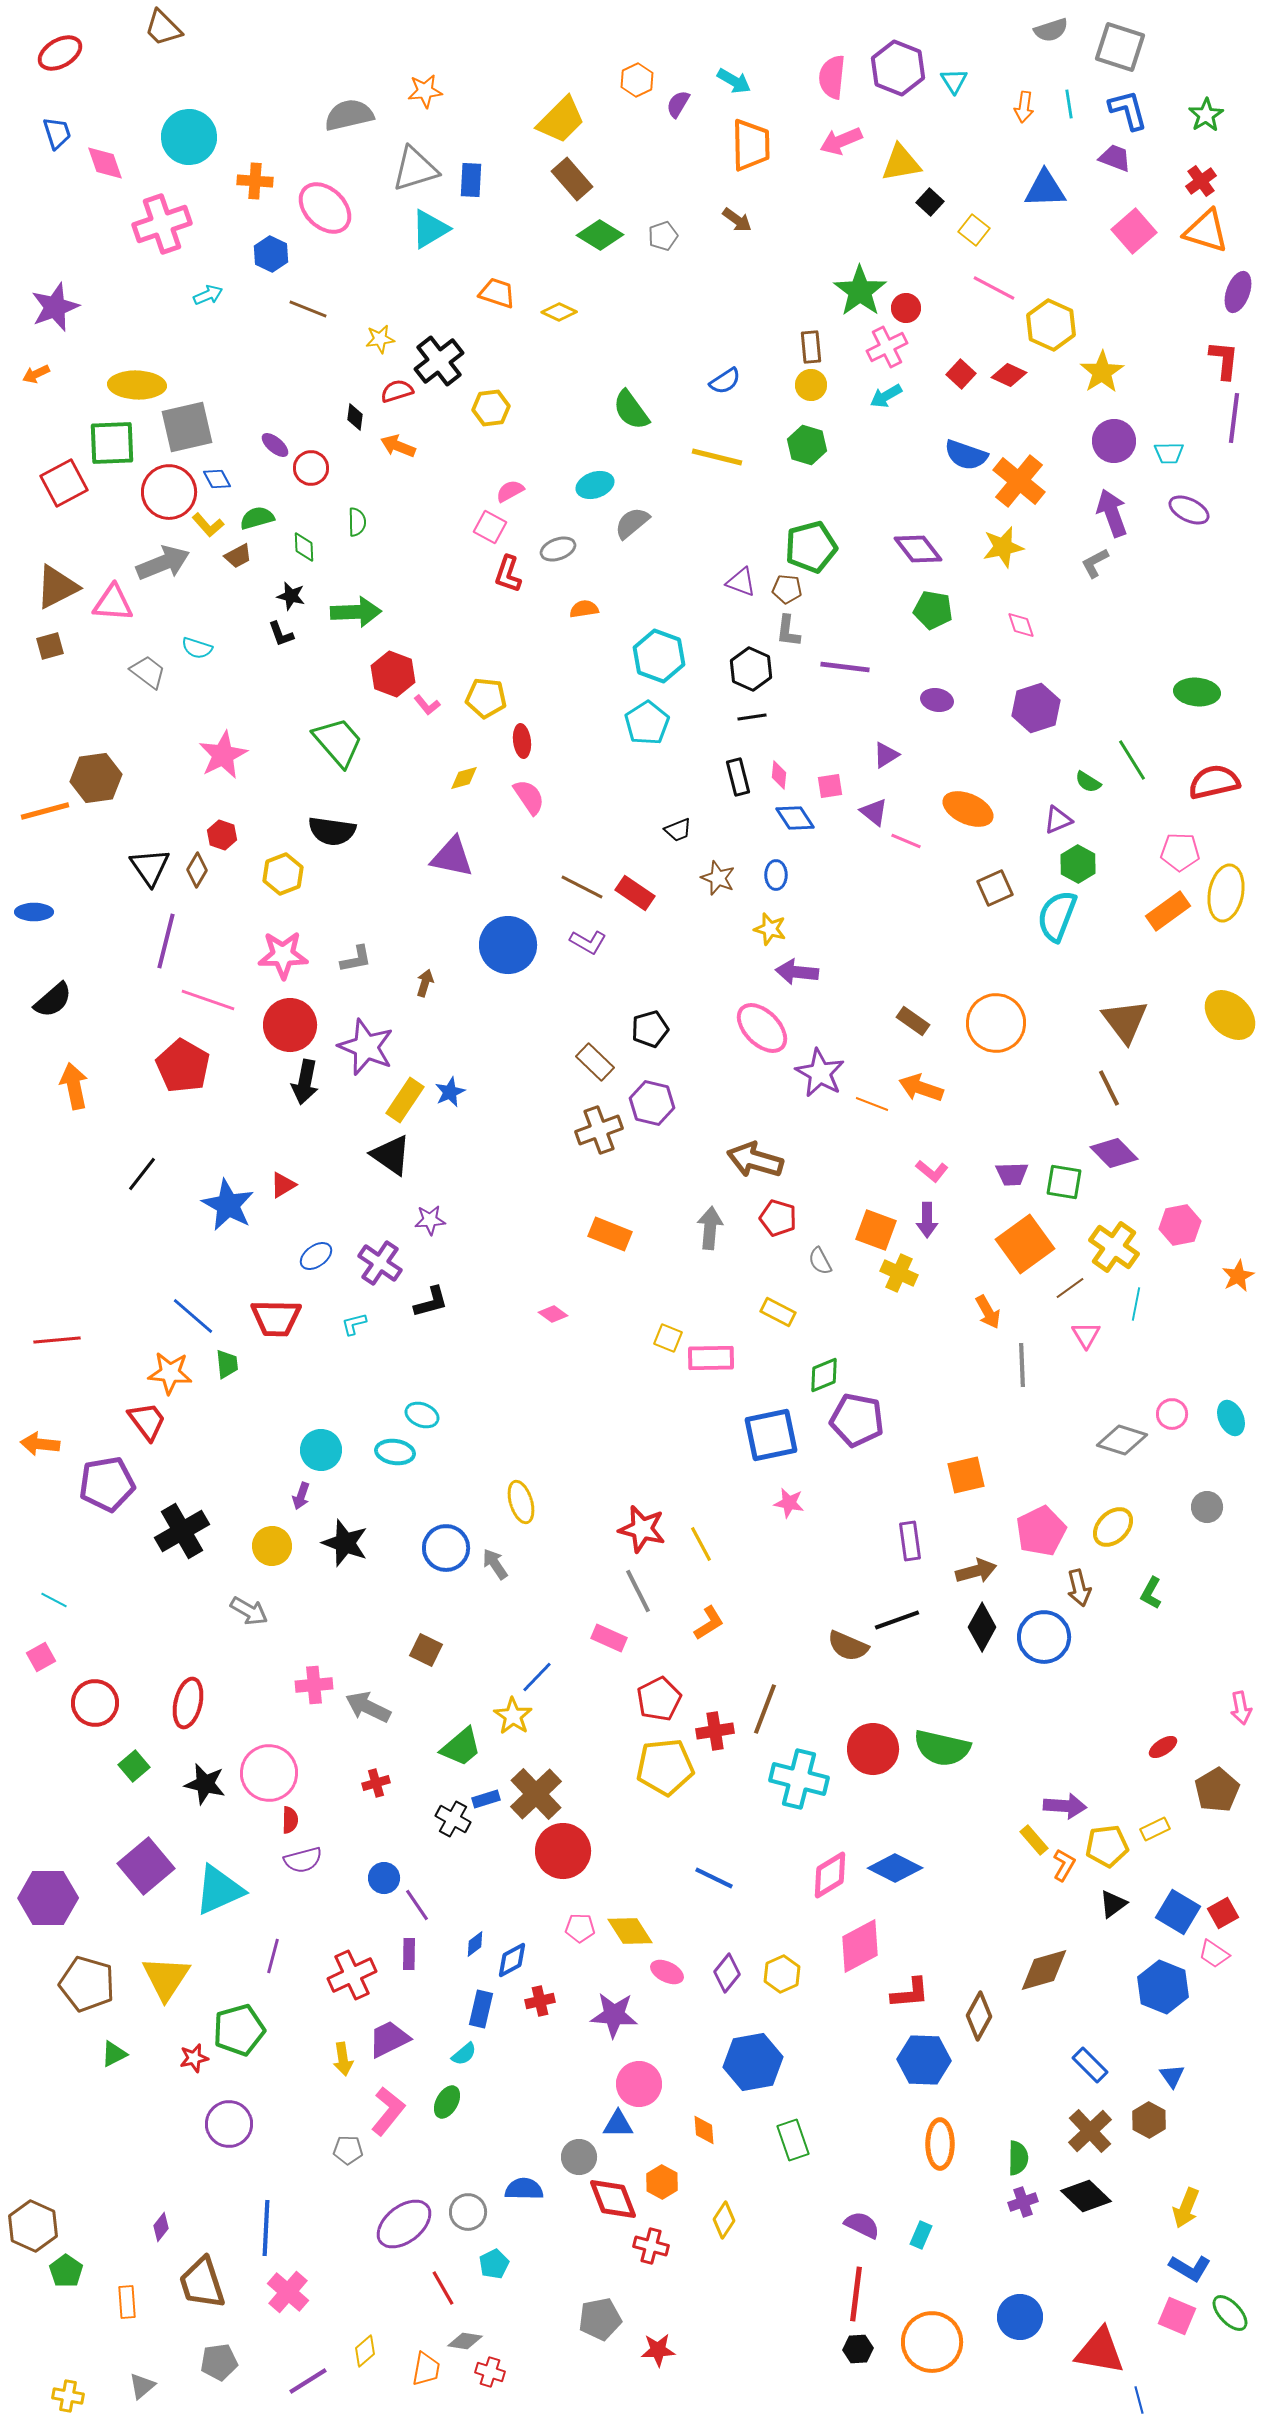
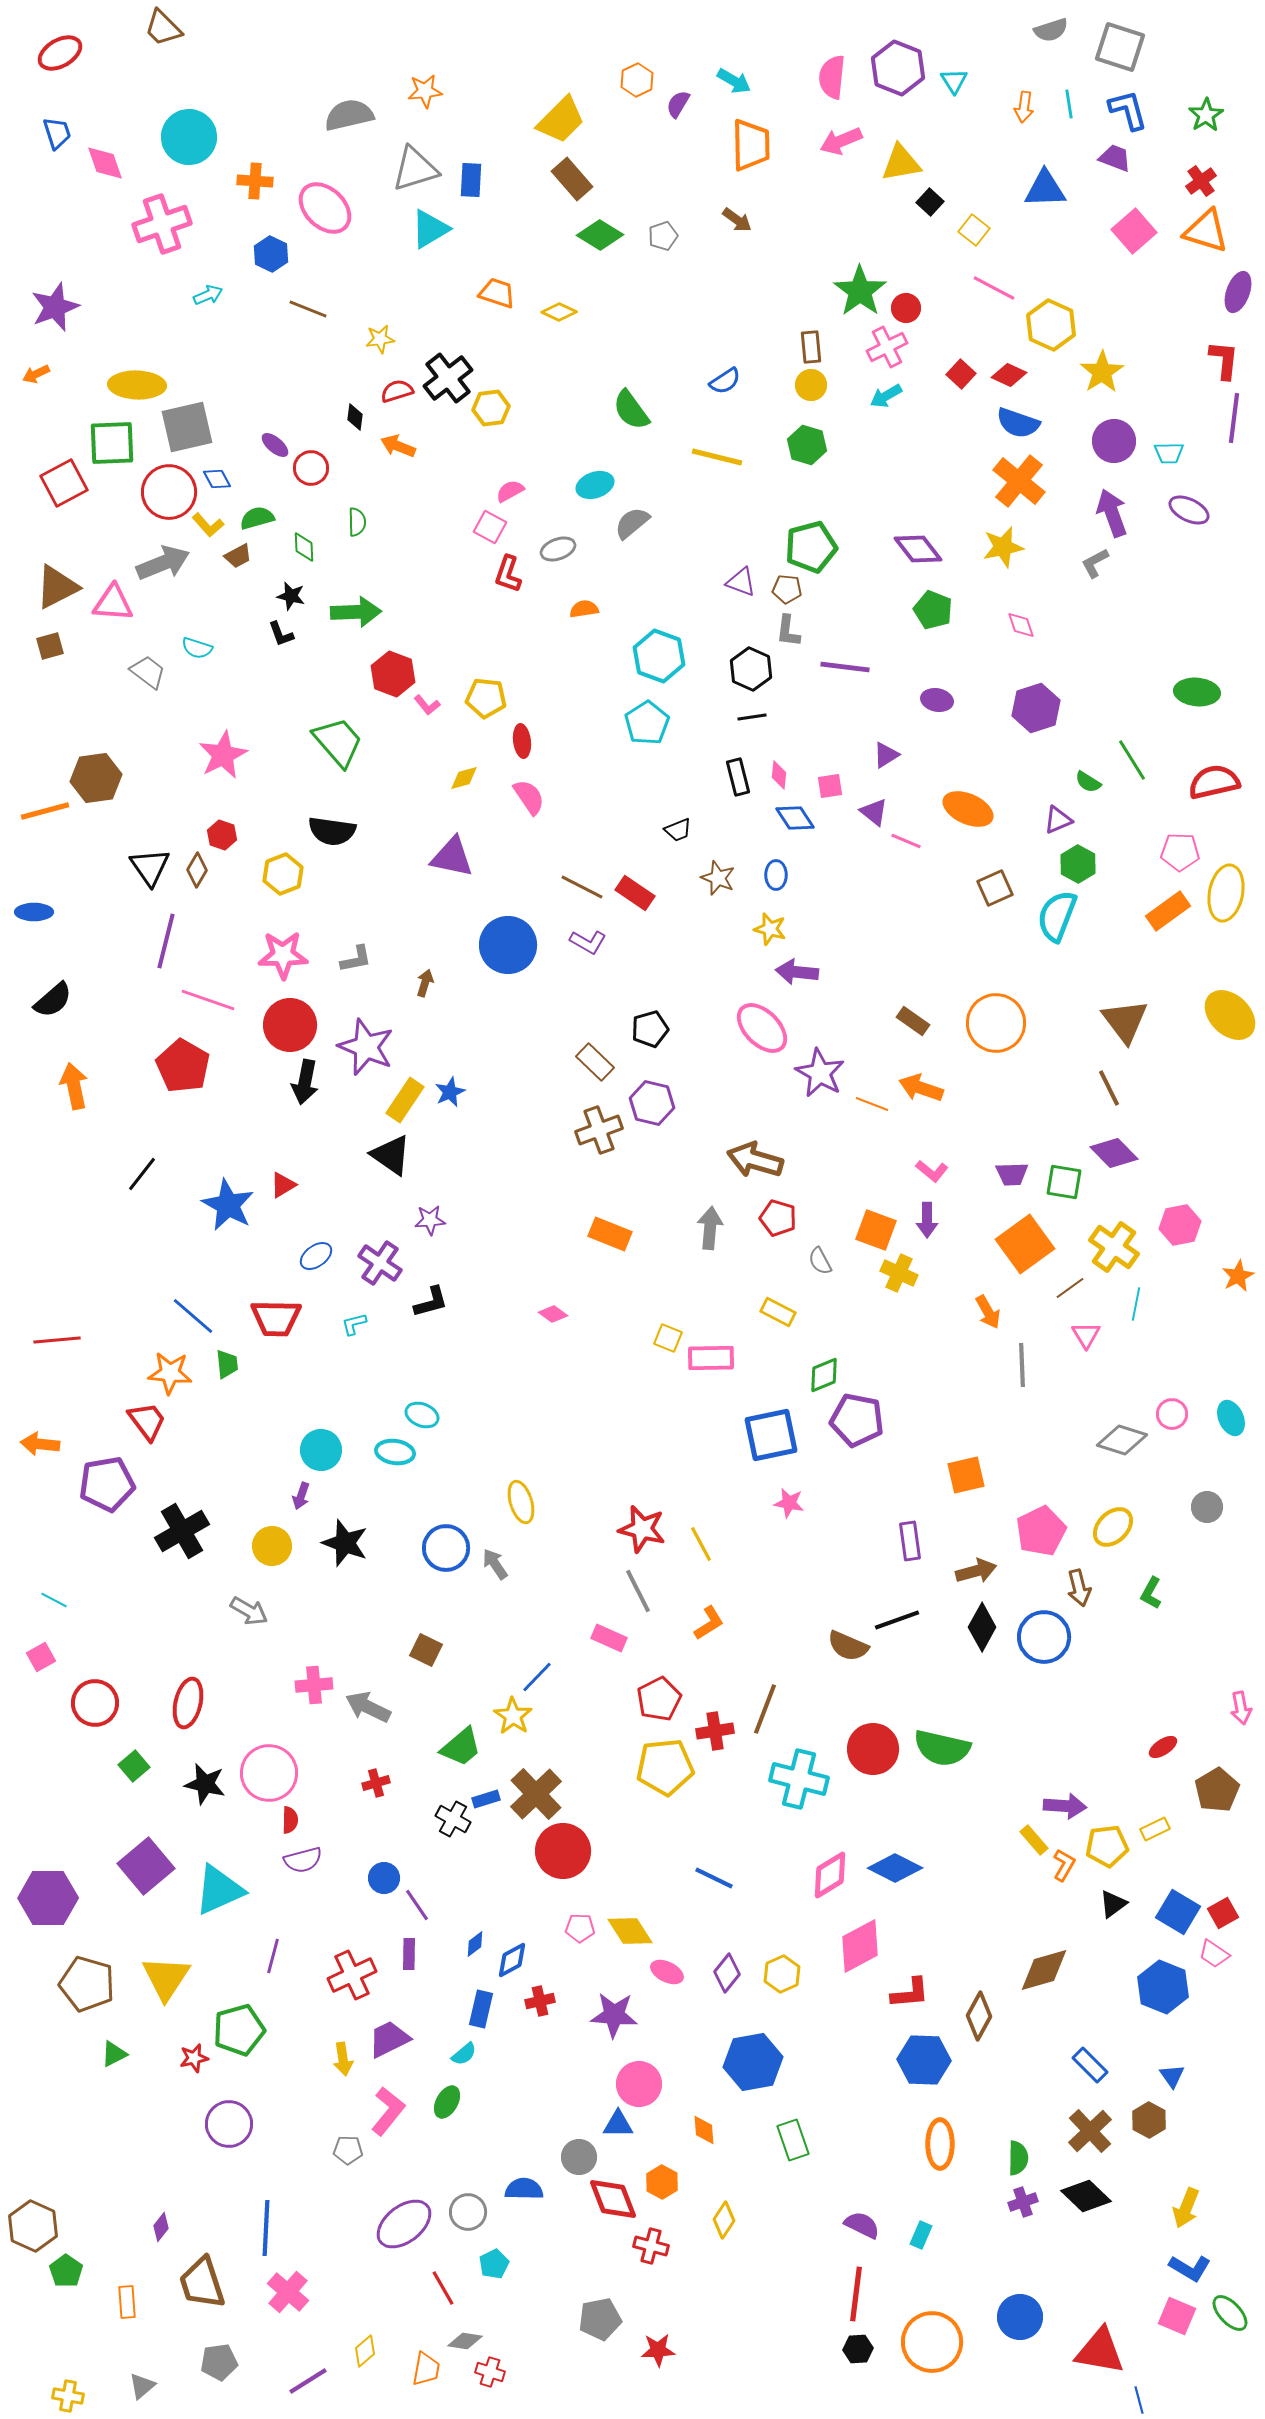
black cross at (439, 361): moved 9 px right, 17 px down
blue semicircle at (966, 455): moved 52 px right, 32 px up
green pentagon at (933, 610): rotated 12 degrees clockwise
